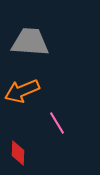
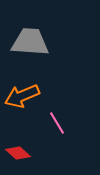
orange arrow: moved 5 px down
red diamond: rotated 50 degrees counterclockwise
